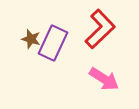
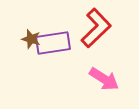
red L-shape: moved 4 px left, 1 px up
purple rectangle: rotated 56 degrees clockwise
